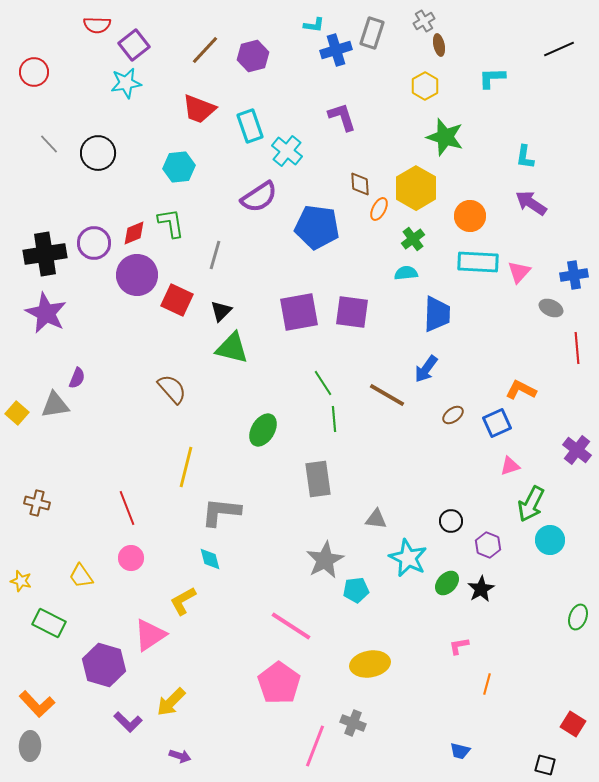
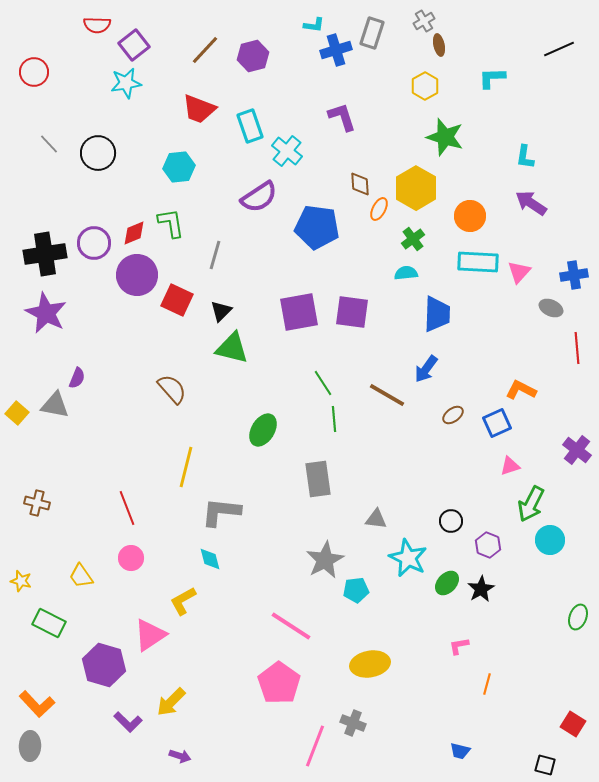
gray triangle at (55, 405): rotated 20 degrees clockwise
